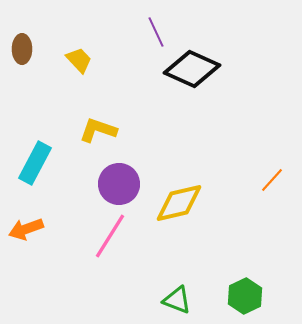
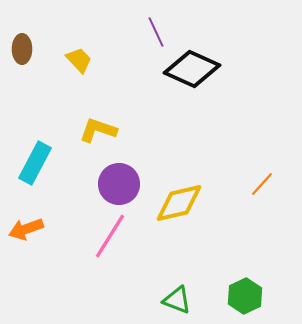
orange line: moved 10 px left, 4 px down
